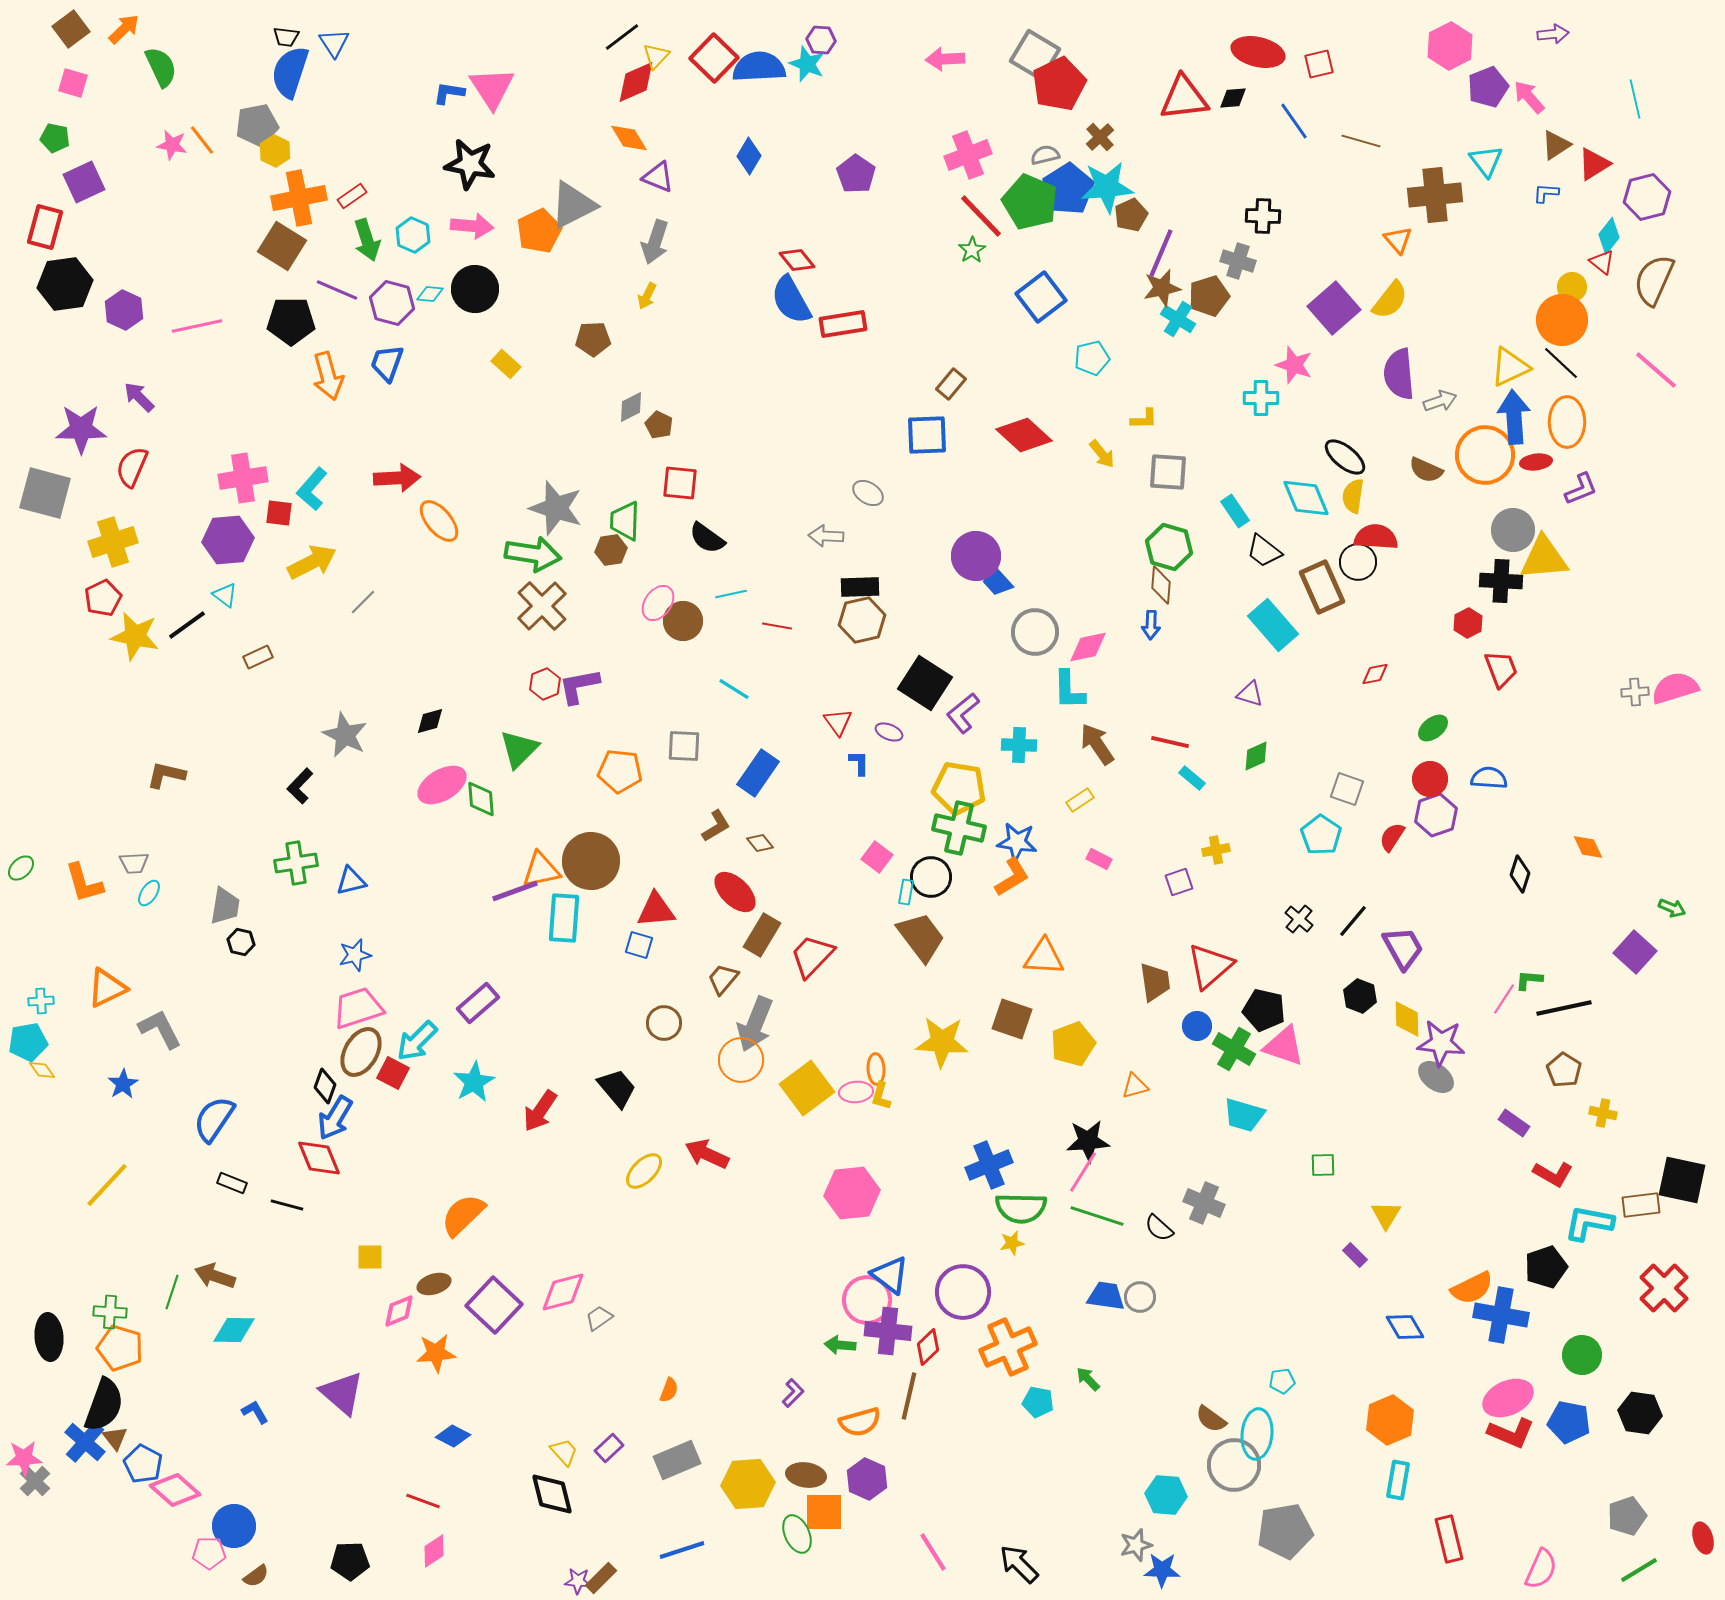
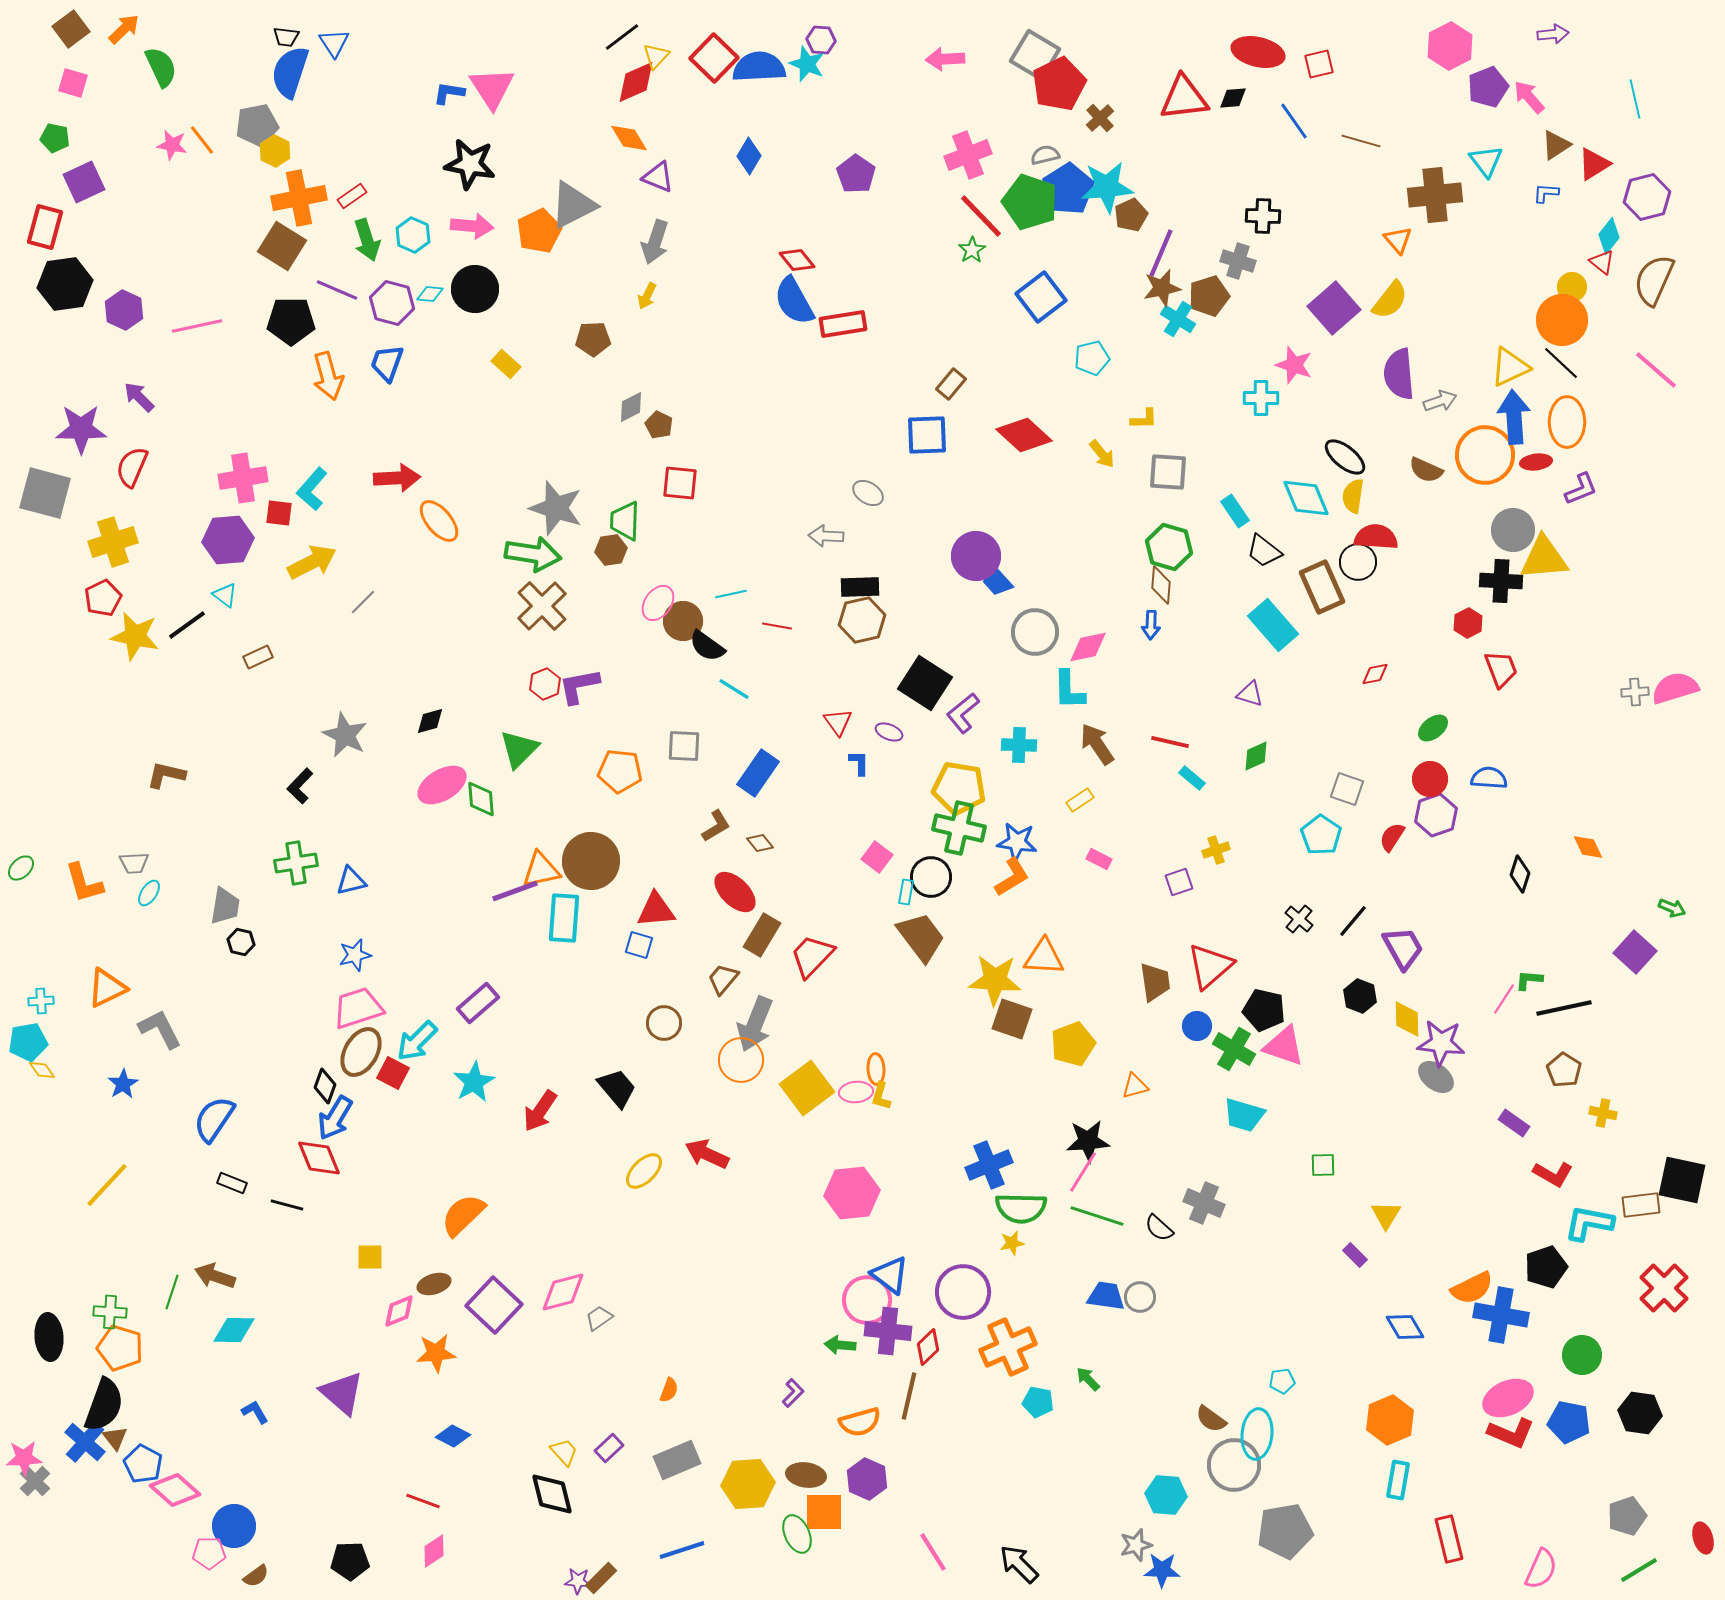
brown cross at (1100, 137): moved 19 px up
green pentagon at (1030, 202): rotated 4 degrees counterclockwise
blue semicircle at (791, 300): moved 3 px right, 1 px down
black semicircle at (707, 538): moved 108 px down
yellow cross at (1216, 850): rotated 8 degrees counterclockwise
yellow star at (942, 1042): moved 53 px right, 62 px up
